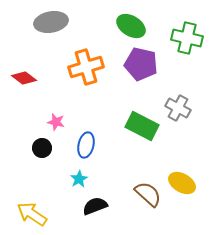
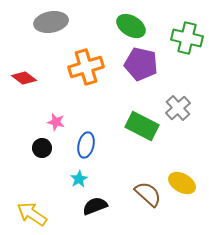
gray cross: rotated 20 degrees clockwise
